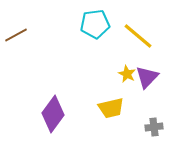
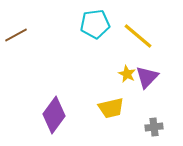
purple diamond: moved 1 px right, 1 px down
